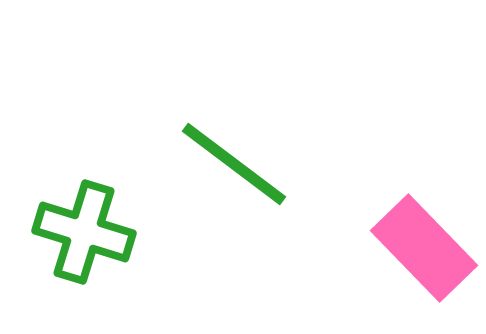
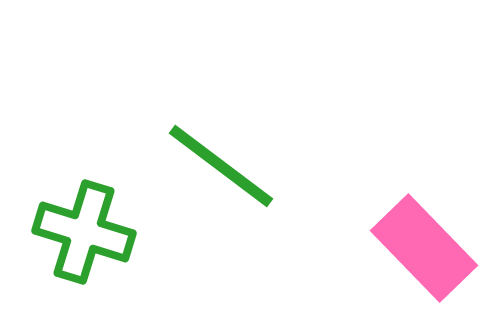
green line: moved 13 px left, 2 px down
